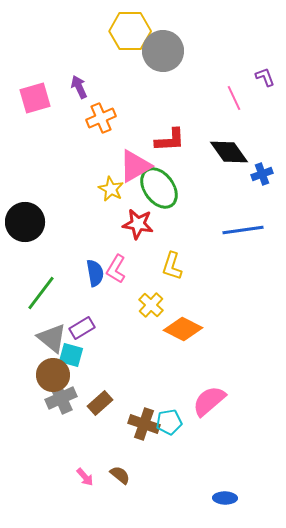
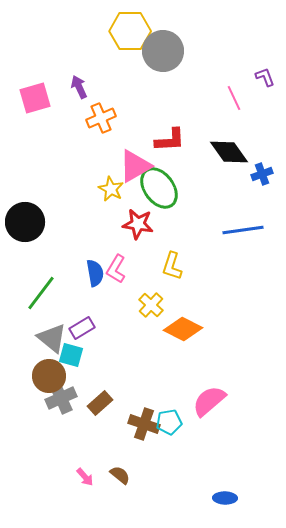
brown circle: moved 4 px left, 1 px down
